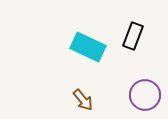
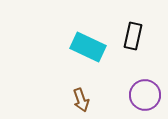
black rectangle: rotated 8 degrees counterclockwise
brown arrow: moved 2 px left; rotated 20 degrees clockwise
